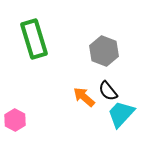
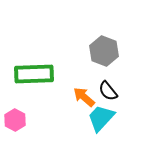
green rectangle: moved 35 px down; rotated 75 degrees counterclockwise
cyan trapezoid: moved 20 px left, 4 px down
